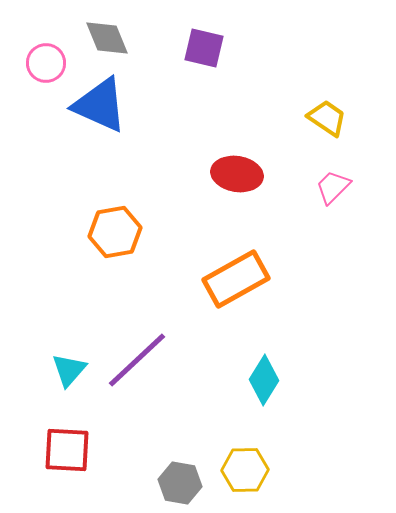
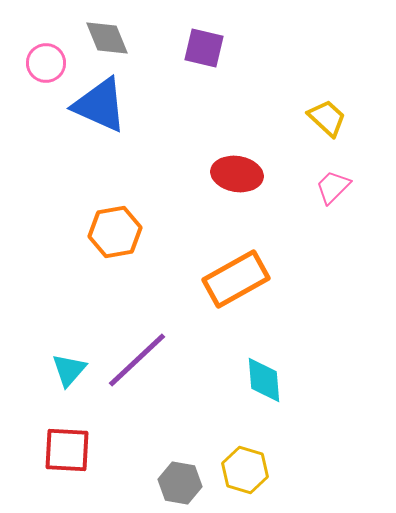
yellow trapezoid: rotated 9 degrees clockwise
cyan diamond: rotated 36 degrees counterclockwise
yellow hexagon: rotated 18 degrees clockwise
